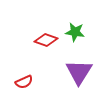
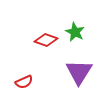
green star: rotated 18 degrees clockwise
